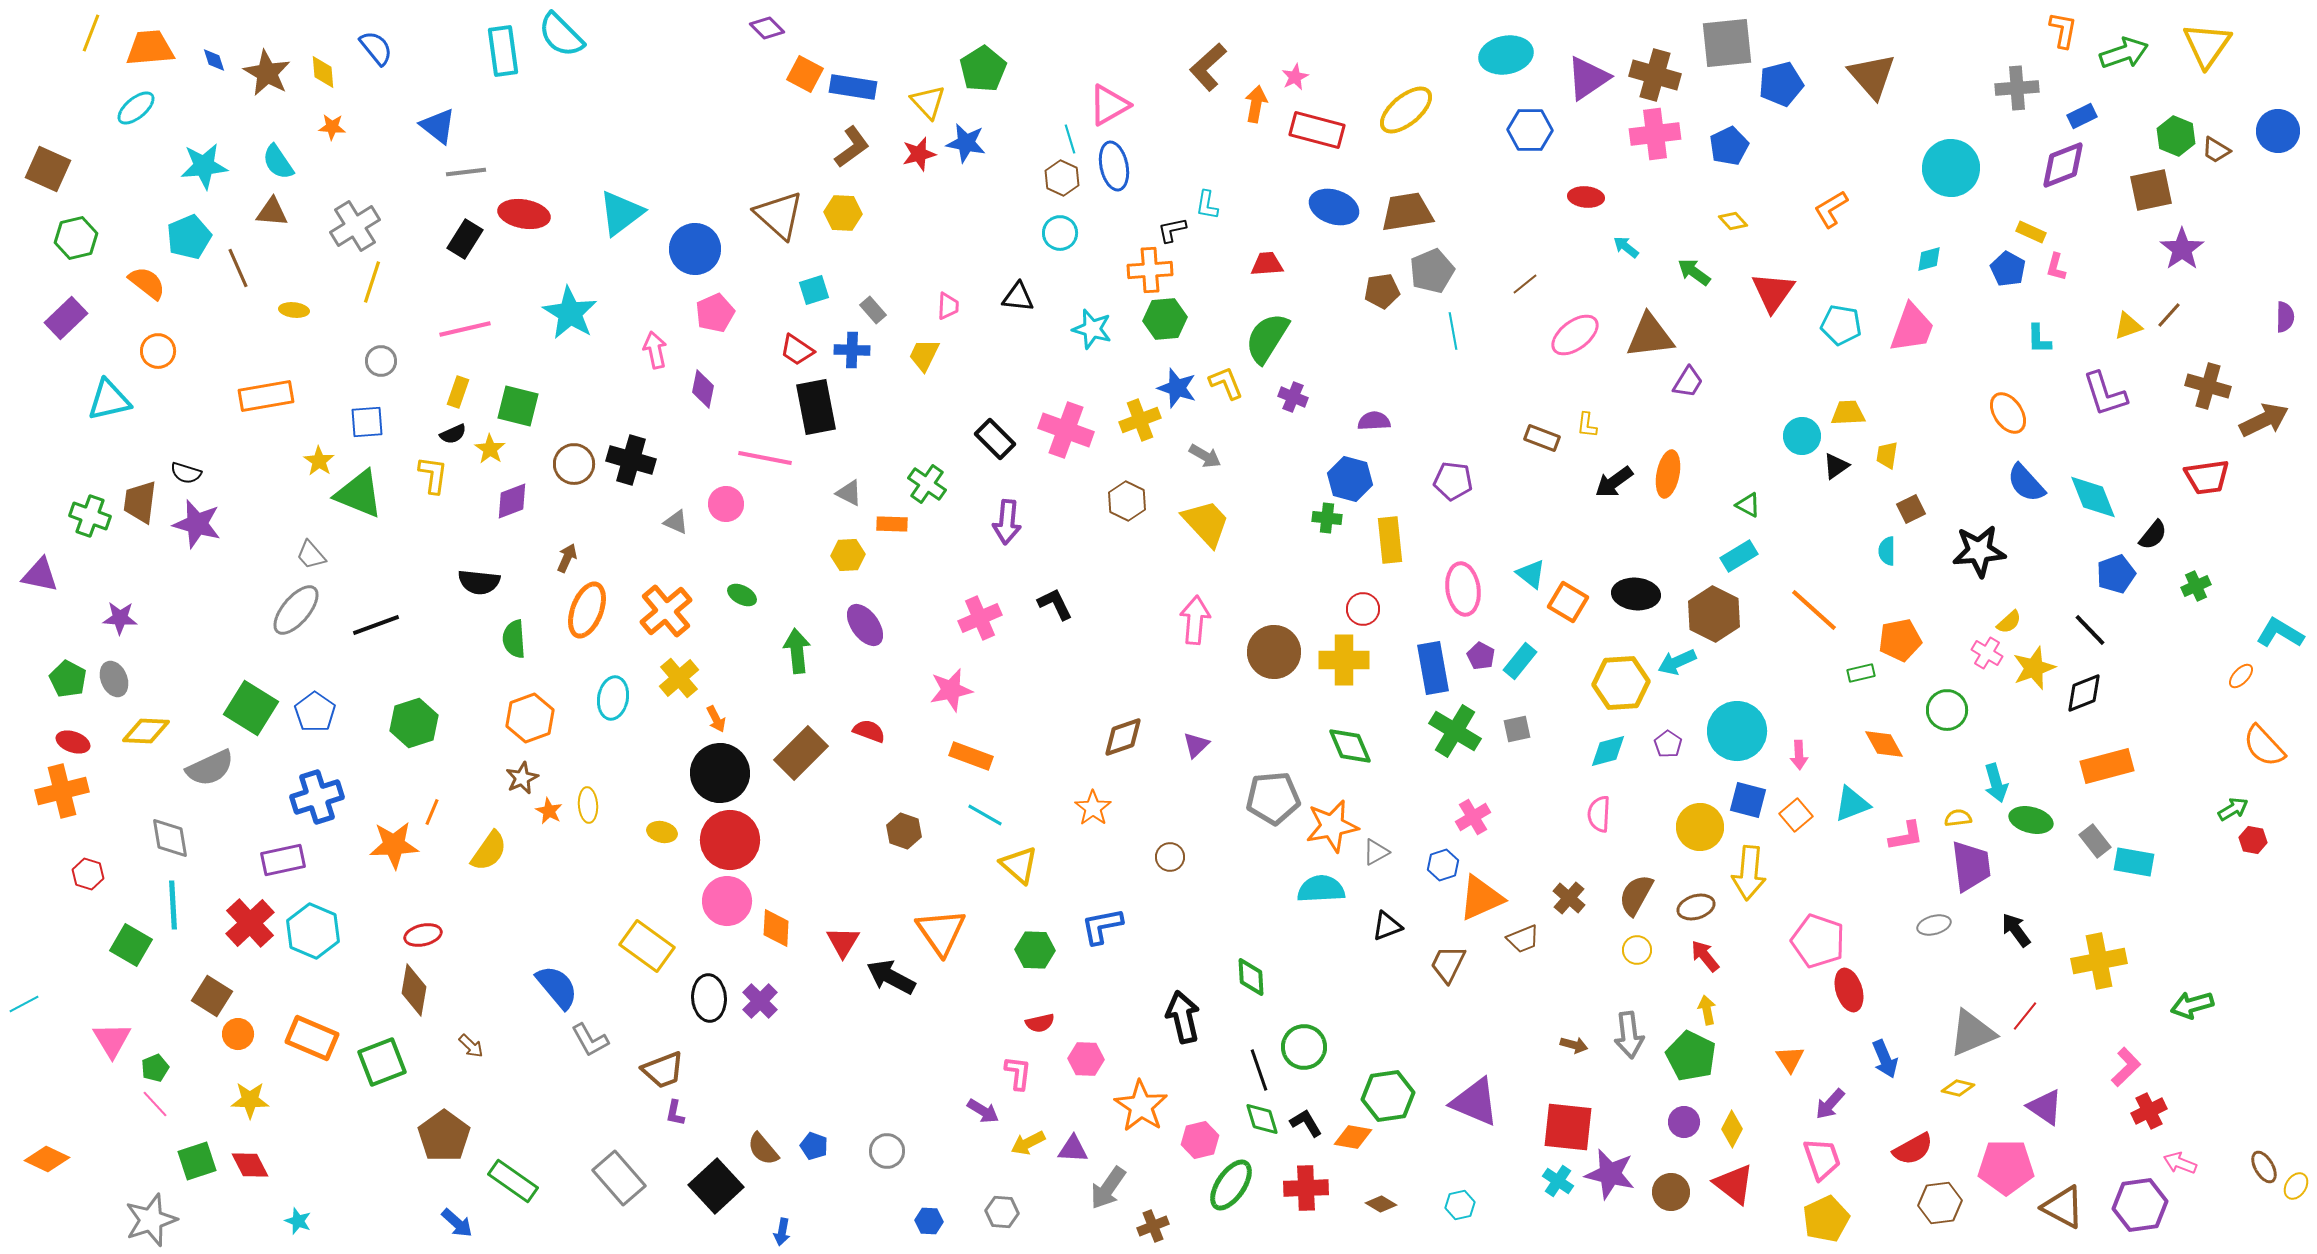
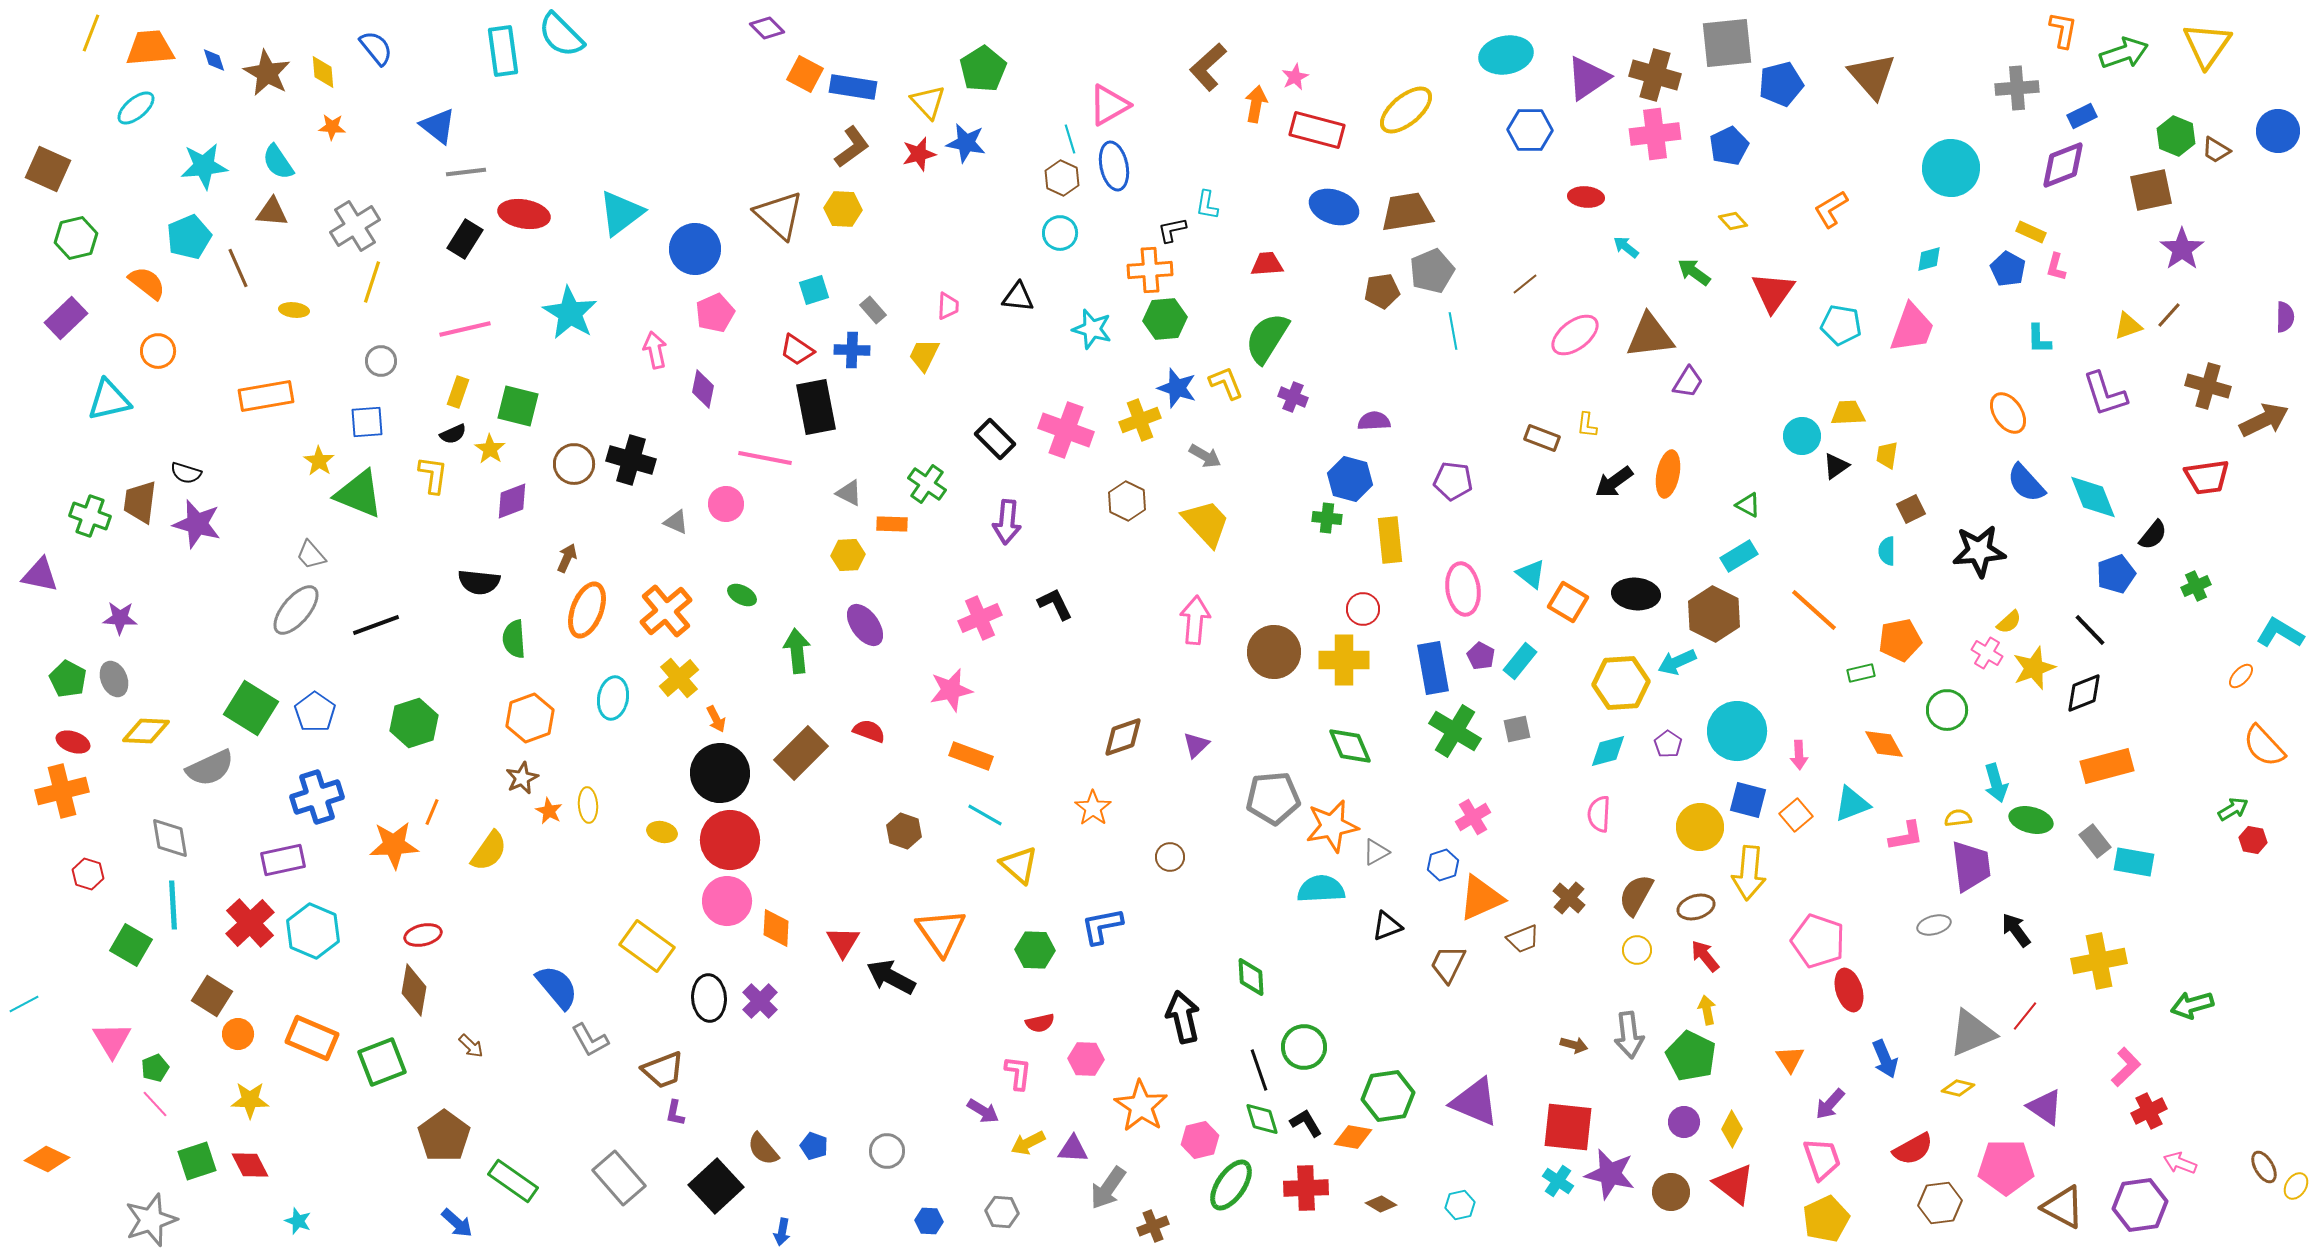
yellow hexagon at (843, 213): moved 4 px up
